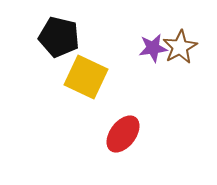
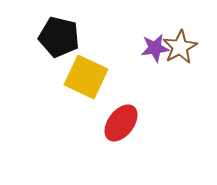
purple star: moved 2 px right
red ellipse: moved 2 px left, 11 px up
